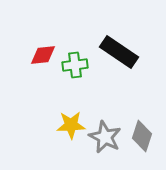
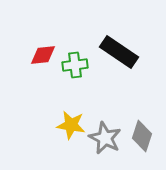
yellow star: rotated 12 degrees clockwise
gray star: moved 1 px down
